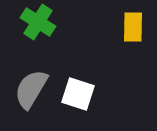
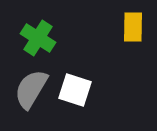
green cross: moved 16 px down
white square: moved 3 px left, 4 px up
